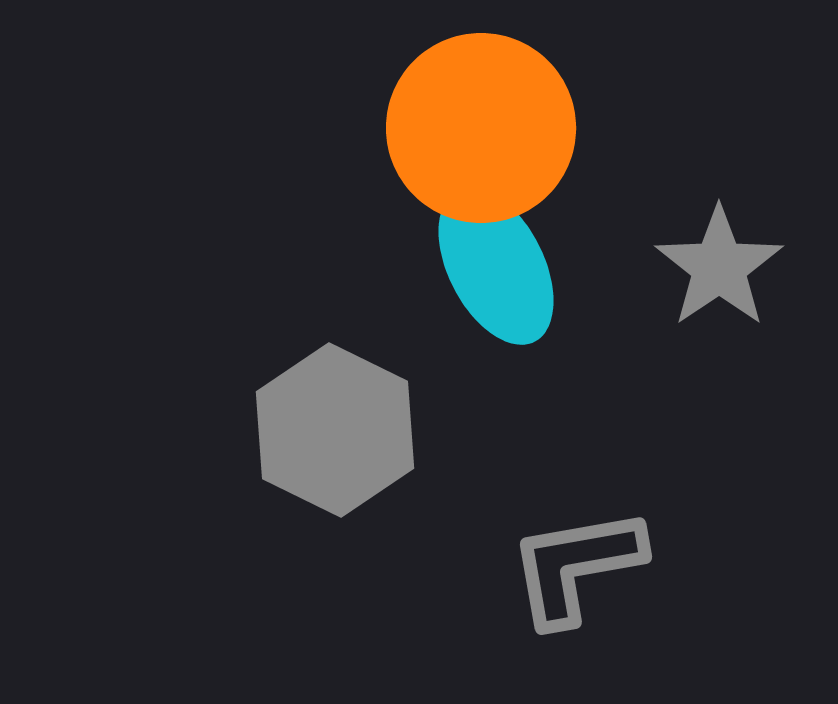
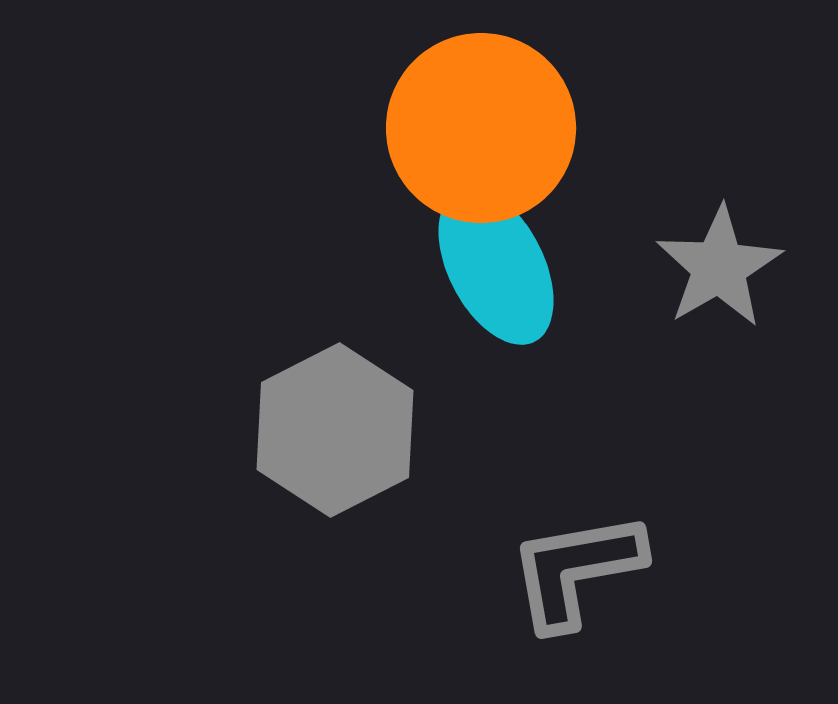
gray star: rotated 4 degrees clockwise
gray hexagon: rotated 7 degrees clockwise
gray L-shape: moved 4 px down
